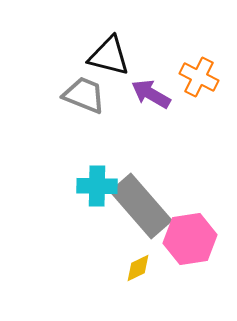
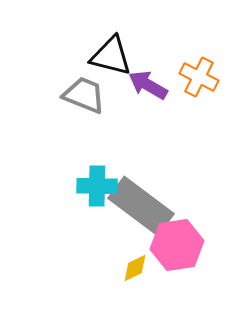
black triangle: moved 2 px right
purple arrow: moved 3 px left, 9 px up
gray rectangle: rotated 12 degrees counterclockwise
pink hexagon: moved 13 px left, 6 px down
yellow diamond: moved 3 px left
